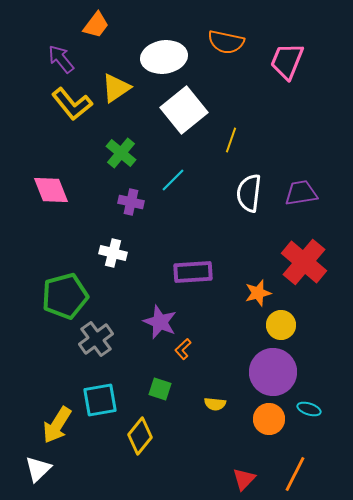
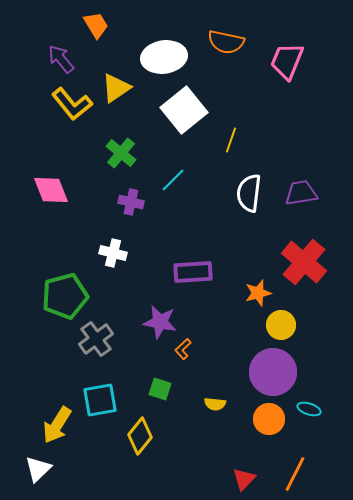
orange trapezoid: rotated 68 degrees counterclockwise
purple star: rotated 12 degrees counterclockwise
